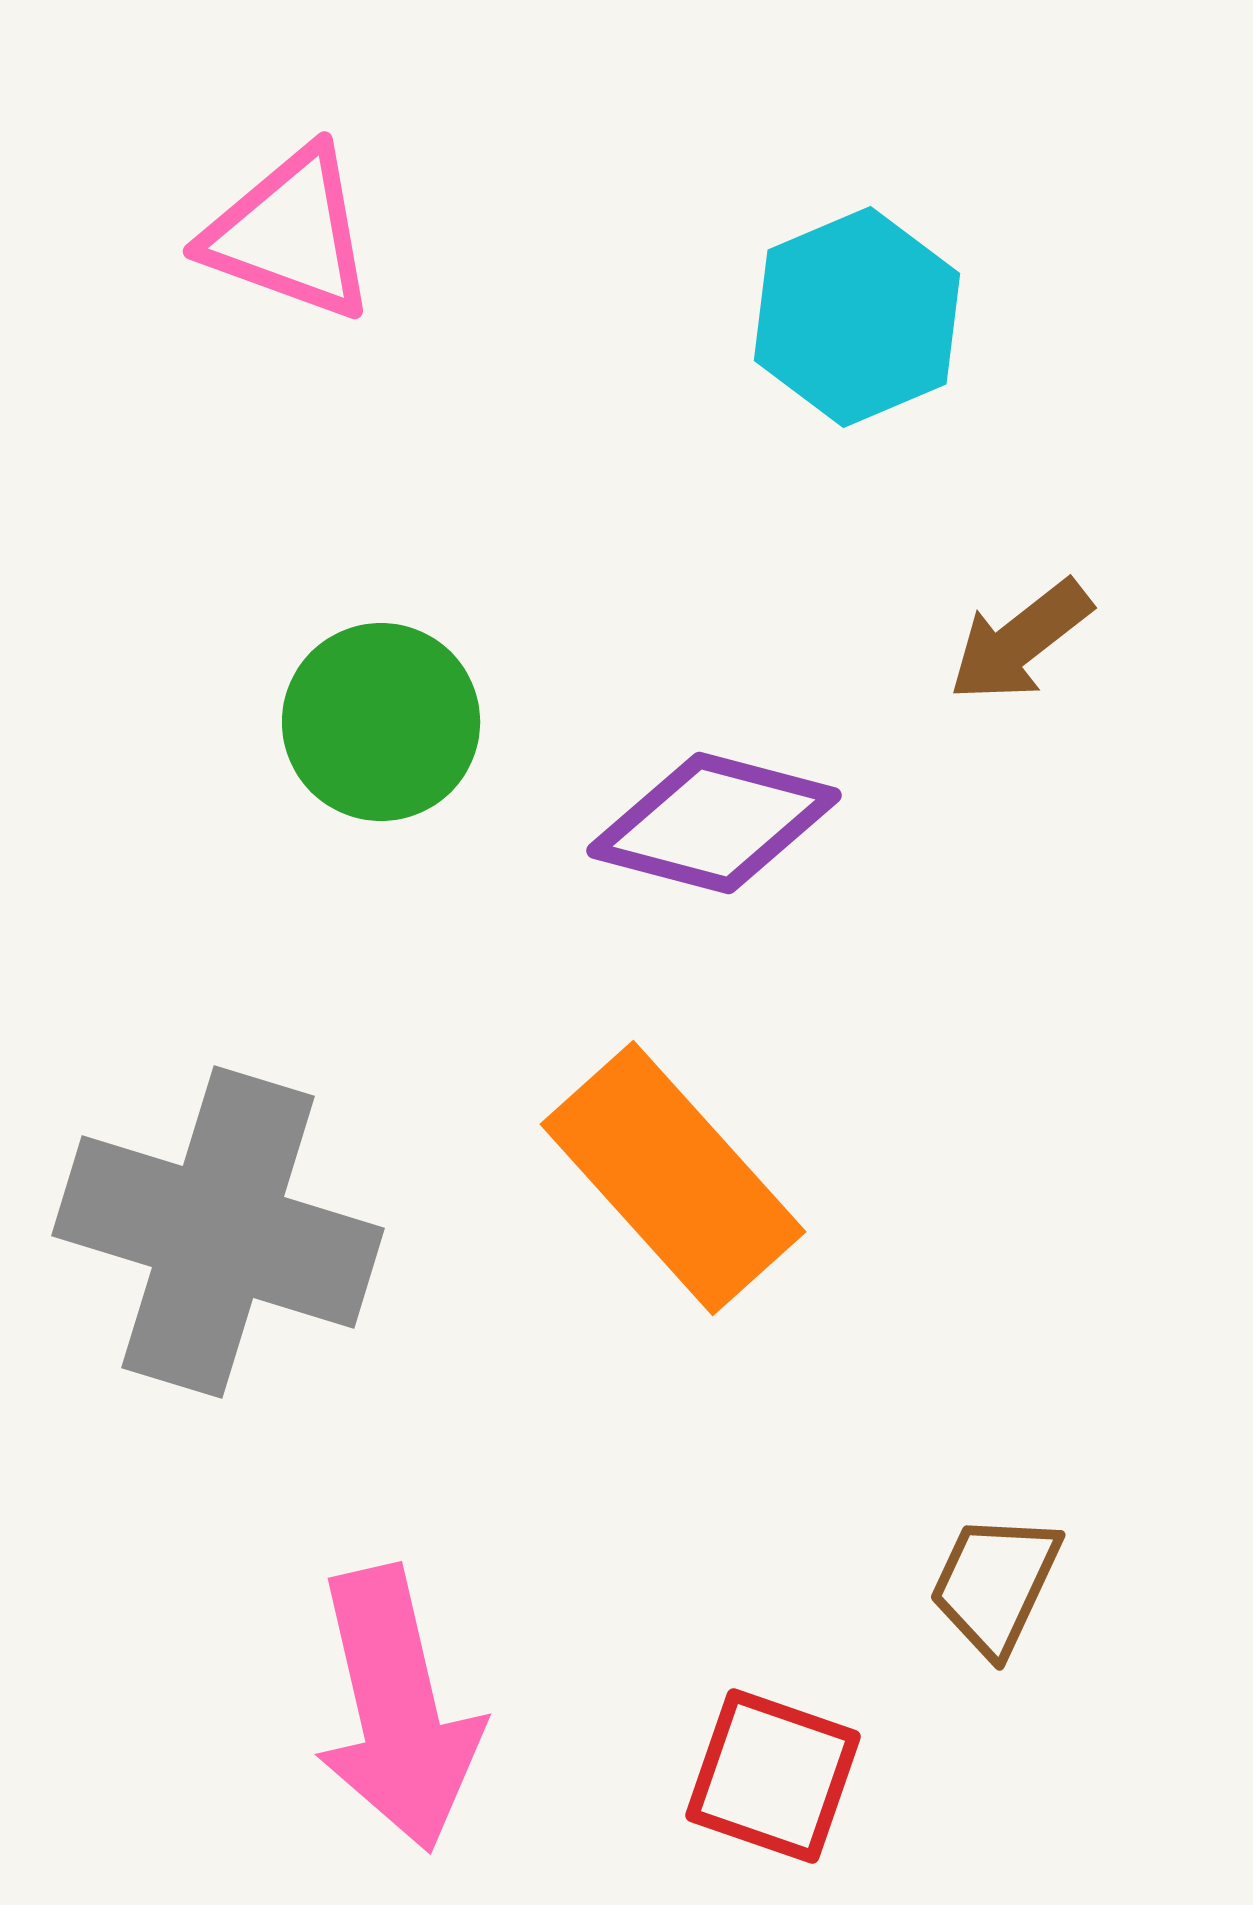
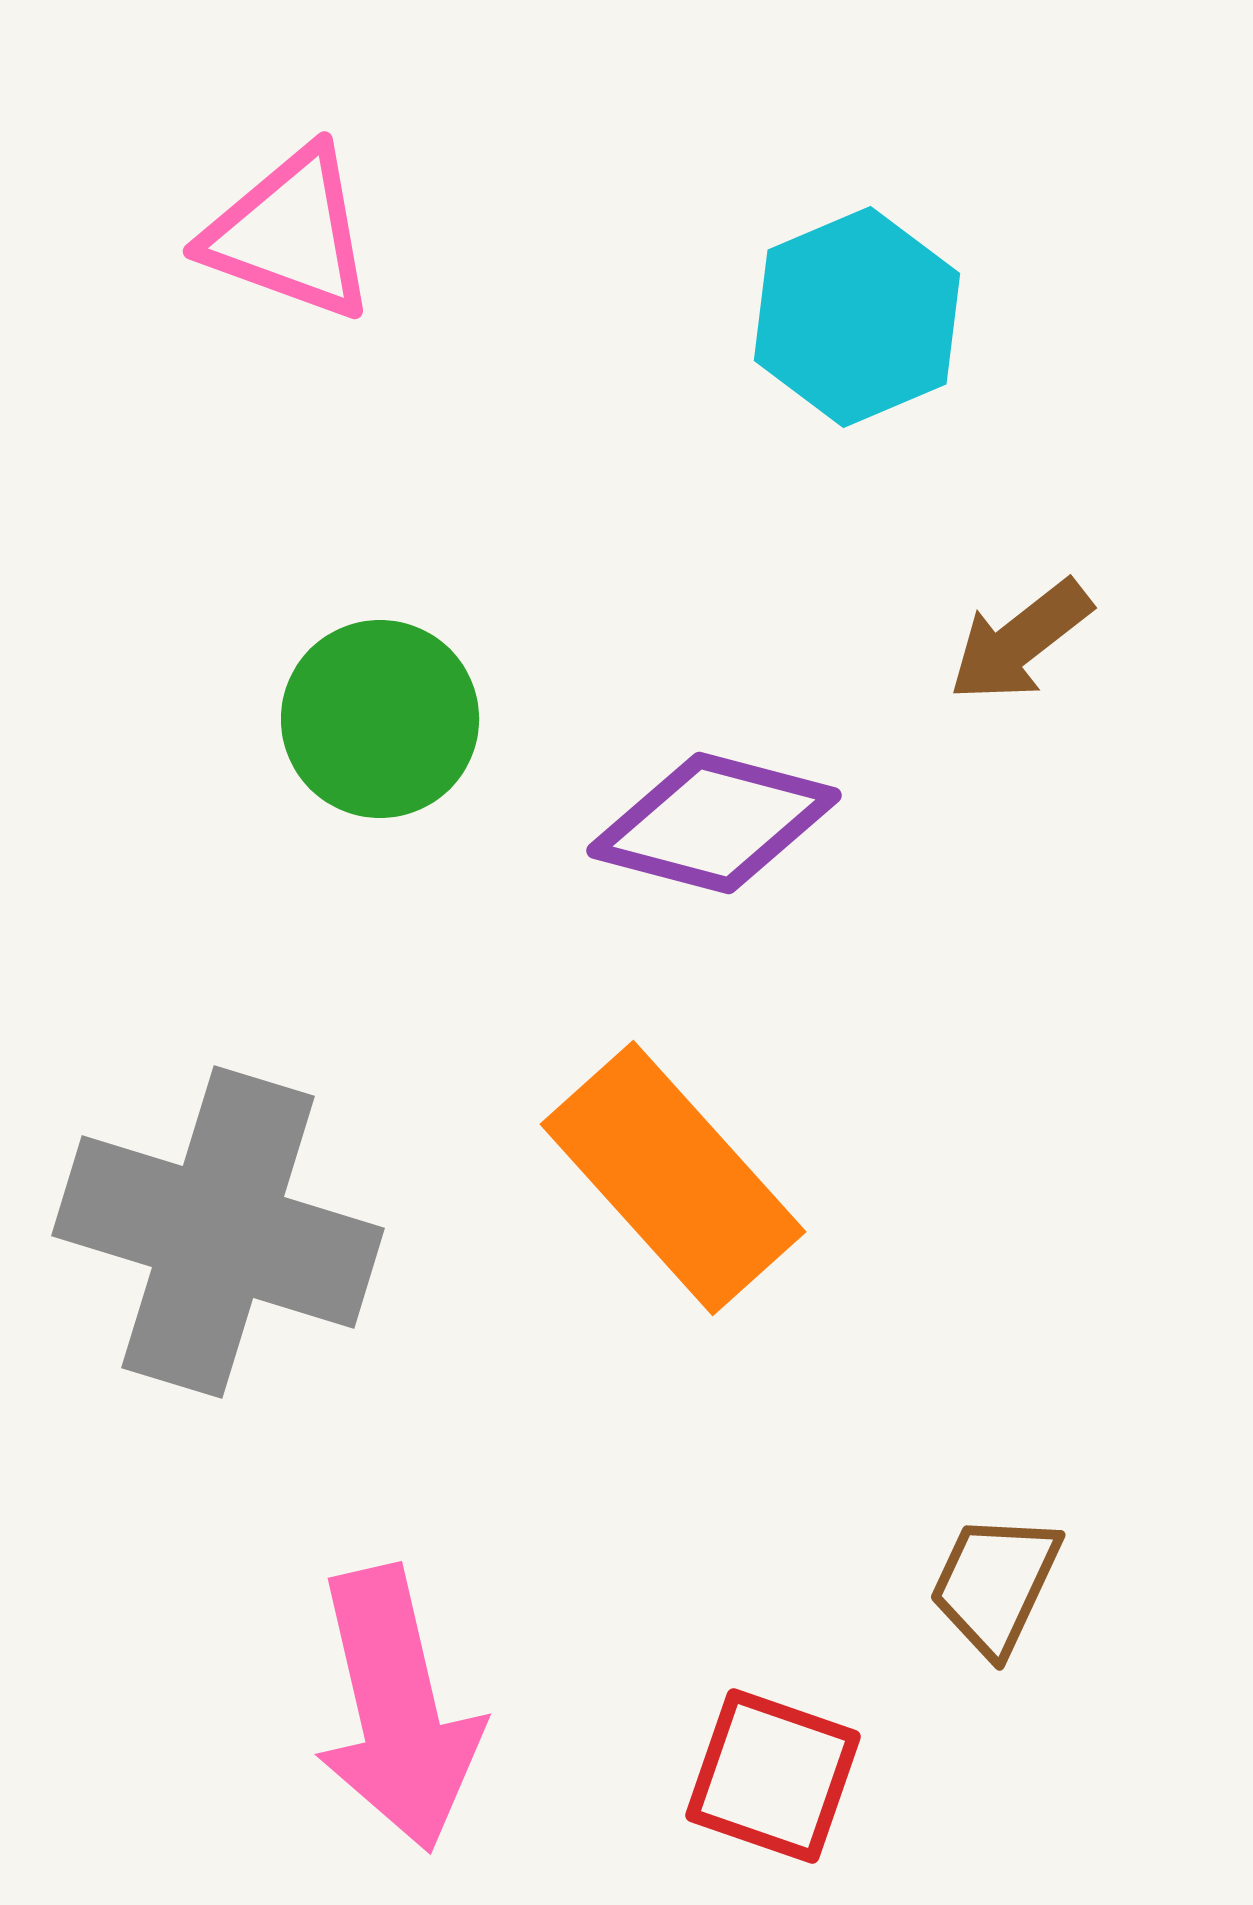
green circle: moved 1 px left, 3 px up
